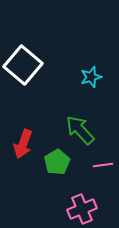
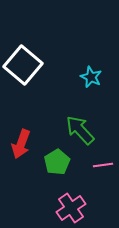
cyan star: rotated 30 degrees counterclockwise
red arrow: moved 2 px left
pink cross: moved 11 px left, 1 px up; rotated 12 degrees counterclockwise
